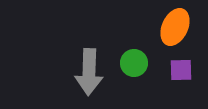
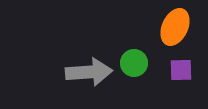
gray arrow: rotated 96 degrees counterclockwise
